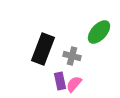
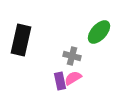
black rectangle: moved 22 px left, 9 px up; rotated 8 degrees counterclockwise
pink semicircle: moved 1 px left, 6 px up; rotated 18 degrees clockwise
